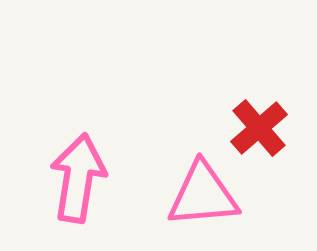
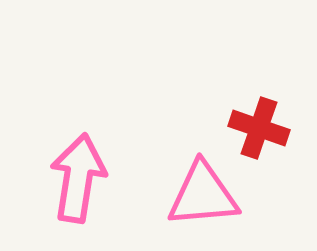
red cross: rotated 30 degrees counterclockwise
